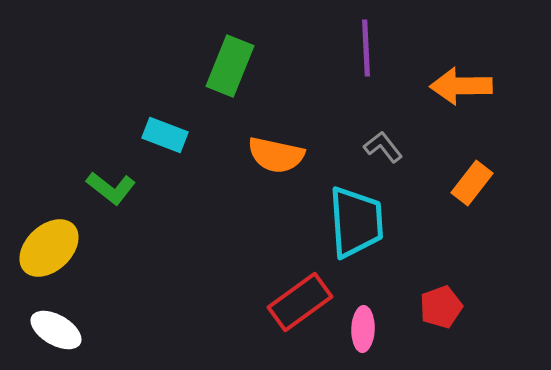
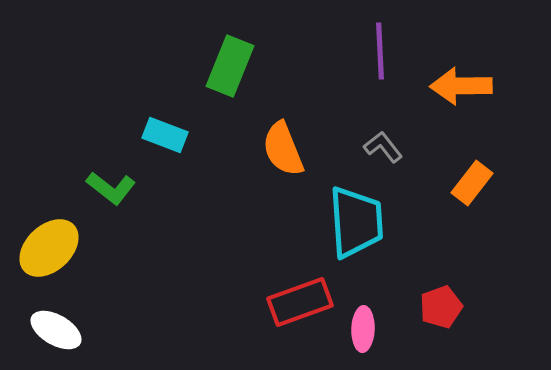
purple line: moved 14 px right, 3 px down
orange semicircle: moved 7 px right, 6 px up; rotated 56 degrees clockwise
red rectangle: rotated 16 degrees clockwise
